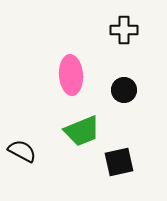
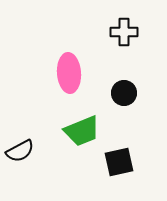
black cross: moved 2 px down
pink ellipse: moved 2 px left, 2 px up
black circle: moved 3 px down
black semicircle: moved 2 px left; rotated 124 degrees clockwise
